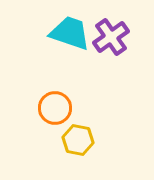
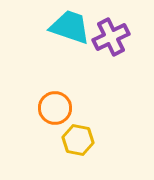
cyan trapezoid: moved 6 px up
purple cross: rotated 9 degrees clockwise
